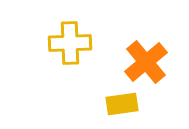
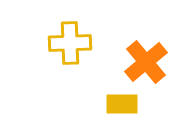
yellow rectangle: rotated 8 degrees clockwise
